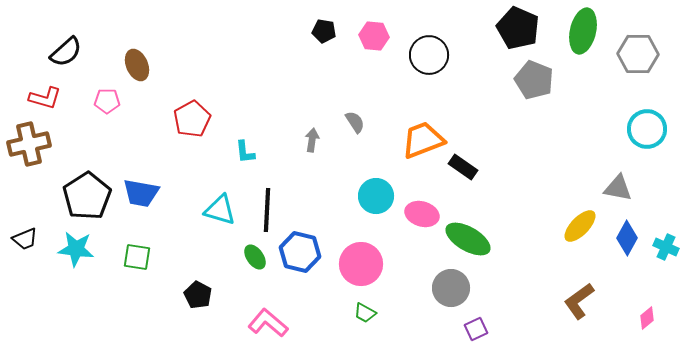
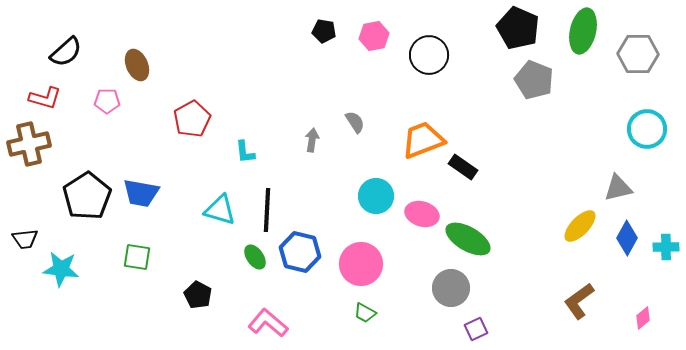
pink hexagon at (374, 36): rotated 16 degrees counterclockwise
gray triangle at (618, 188): rotated 24 degrees counterclockwise
black trapezoid at (25, 239): rotated 16 degrees clockwise
cyan cross at (666, 247): rotated 25 degrees counterclockwise
cyan star at (76, 249): moved 15 px left, 20 px down
pink diamond at (647, 318): moved 4 px left
